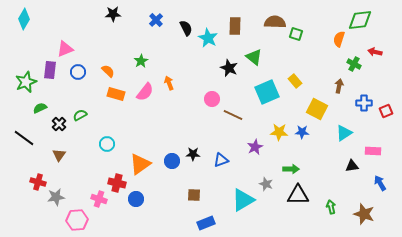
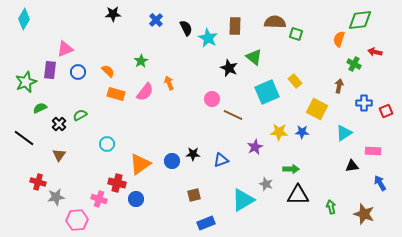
brown square at (194, 195): rotated 16 degrees counterclockwise
